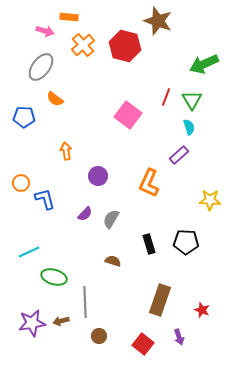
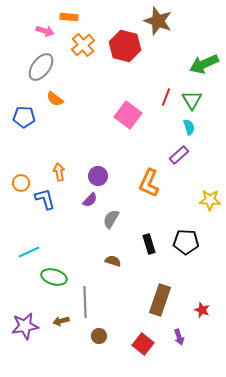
orange arrow: moved 7 px left, 21 px down
purple semicircle: moved 5 px right, 14 px up
purple star: moved 7 px left, 3 px down
